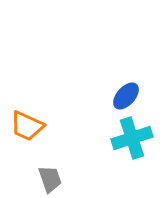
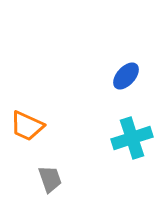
blue ellipse: moved 20 px up
